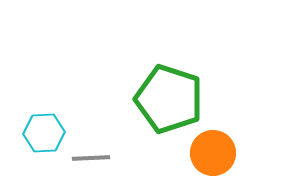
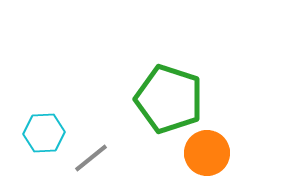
orange circle: moved 6 px left
gray line: rotated 36 degrees counterclockwise
